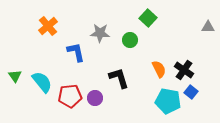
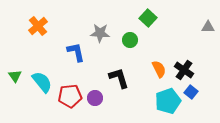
orange cross: moved 10 px left
cyan pentagon: rotated 30 degrees counterclockwise
